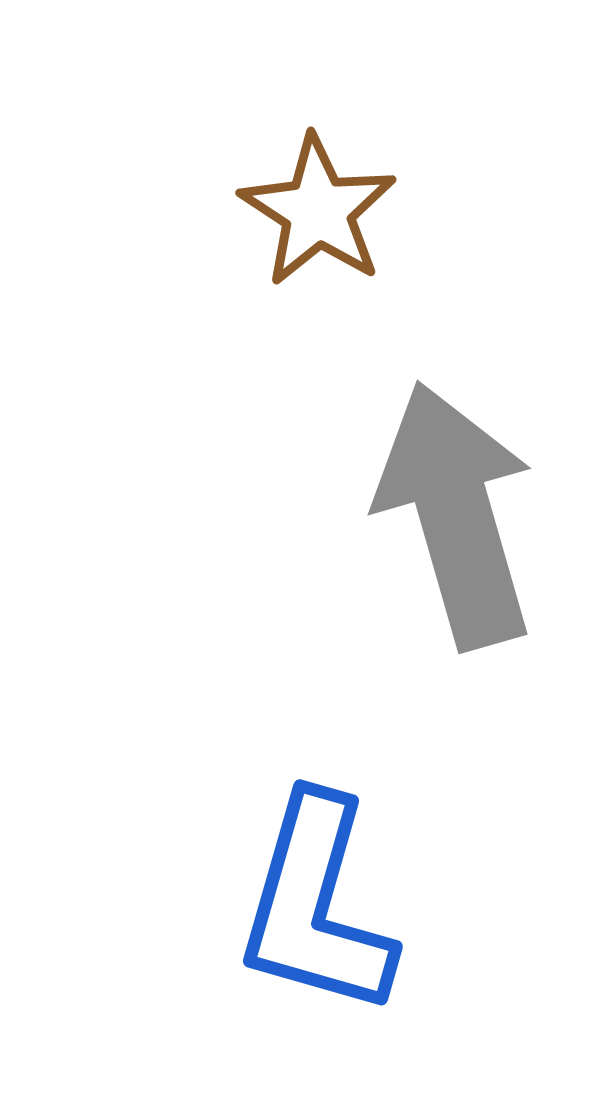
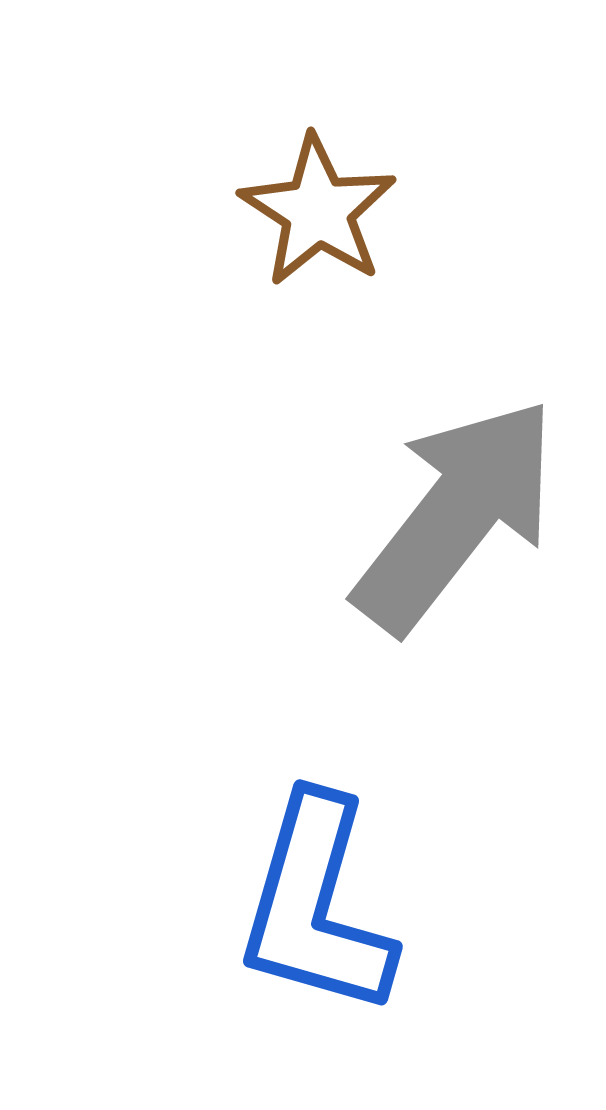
gray arrow: rotated 54 degrees clockwise
